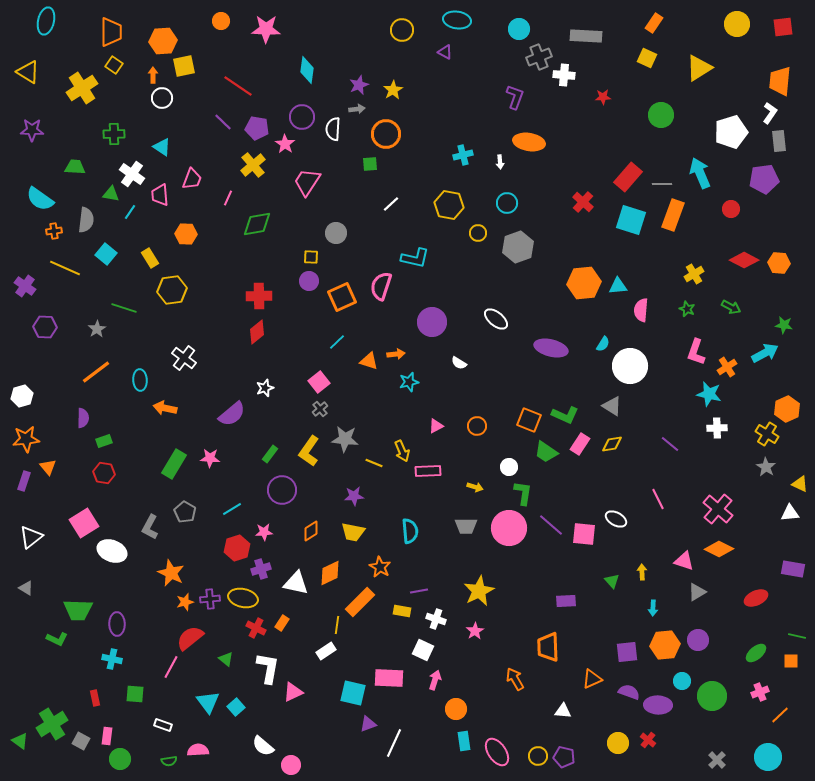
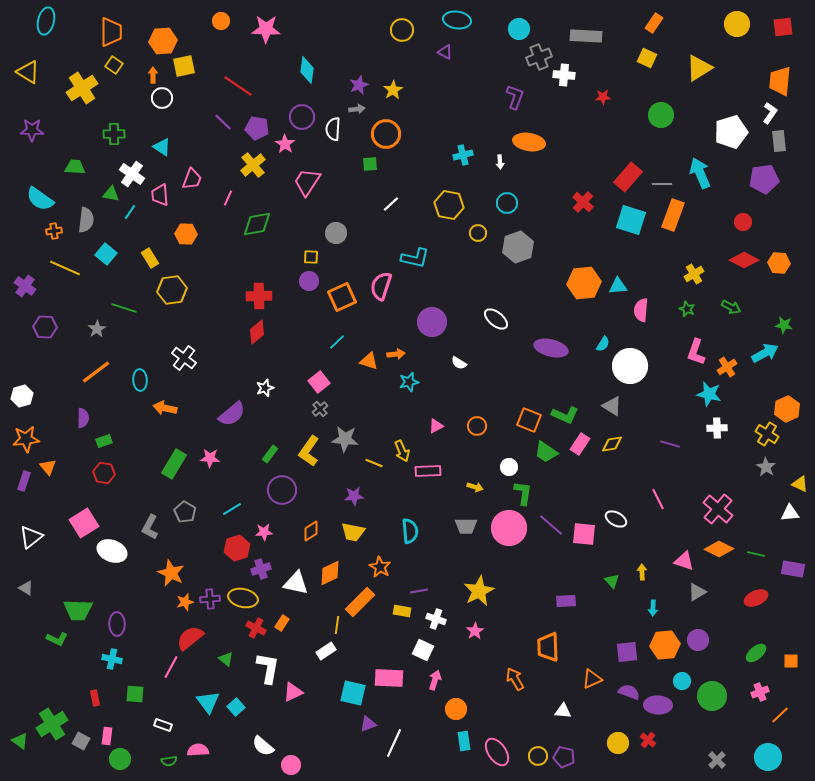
red circle at (731, 209): moved 12 px right, 13 px down
purple line at (670, 444): rotated 24 degrees counterclockwise
green line at (797, 636): moved 41 px left, 82 px up
